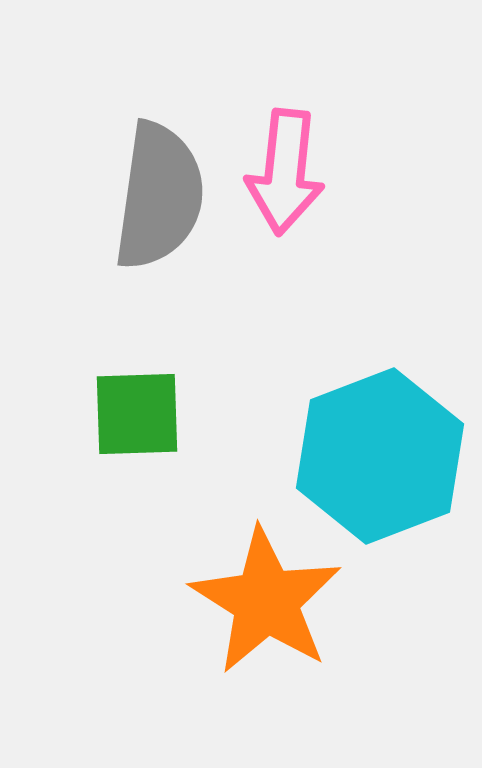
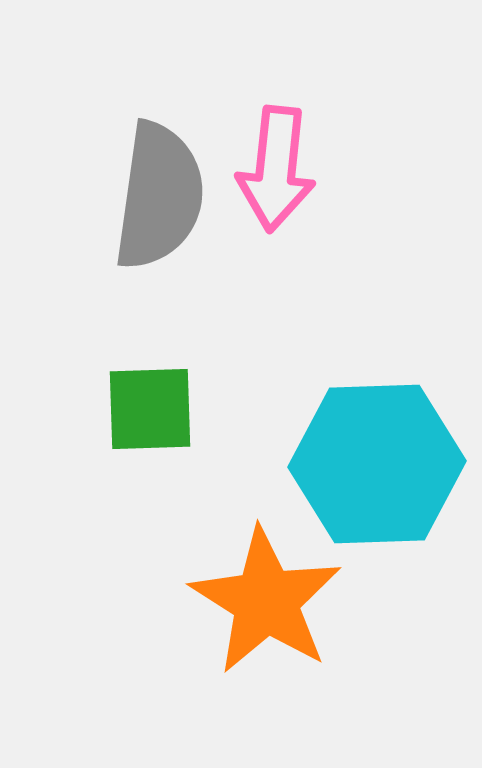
pink arrow: moved 9 px left, 3 px up
green square: moved 13 px right, 5 px up
cyan hexagon: moved 3 px left, 8 px down; rotated 19 degrees clockwise
